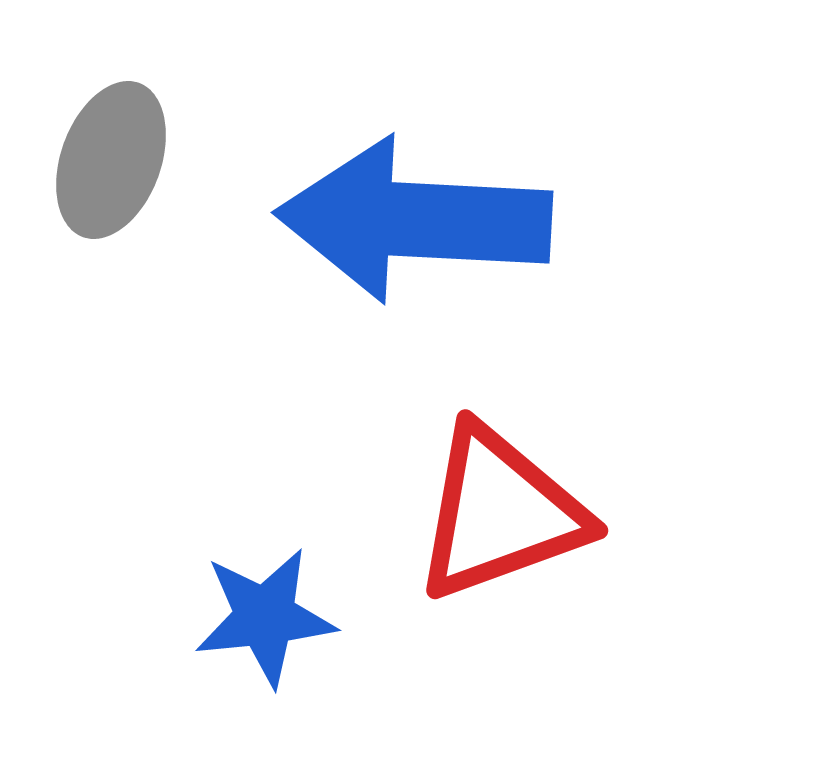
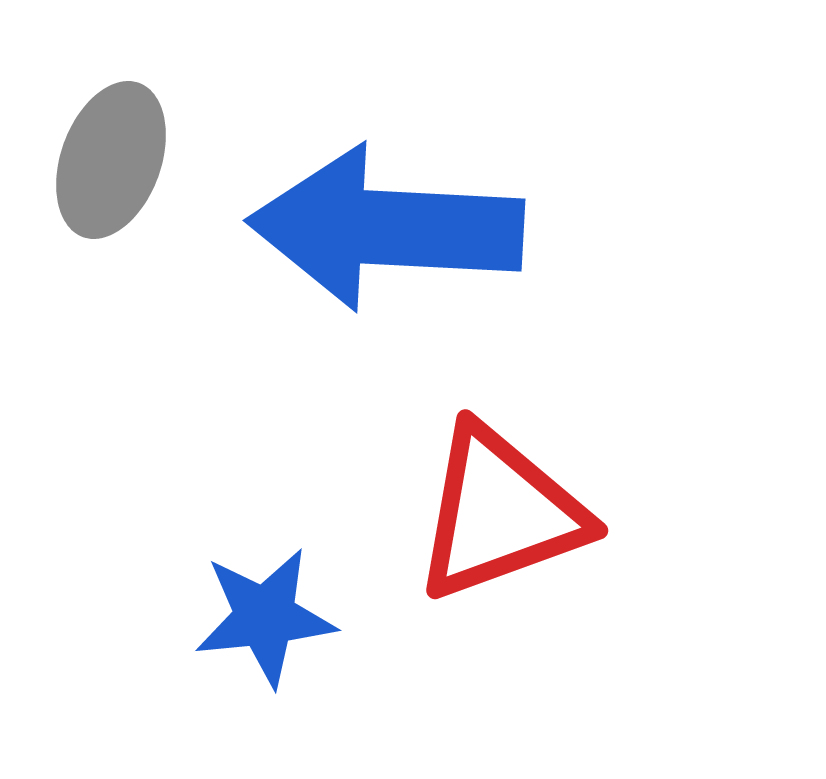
blue arrow: moved 28 px left, 8 px down
